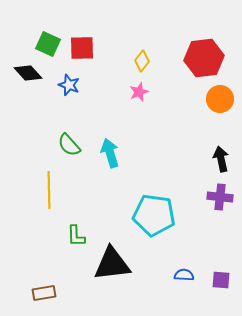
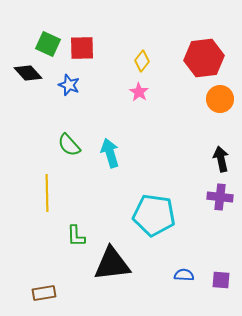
pink star: rotated 18 degrees counterclockwise
yellow line: moved 2 px left, 3 px down
